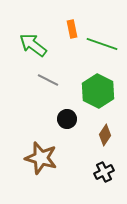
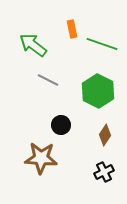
black circle: moved 6 px left, 6 px down
brown star: rotated 12 degrees counterclockwise
